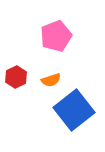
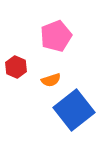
red hexagon: moved 10 px up; rotated 10 degrees counterclockwise
